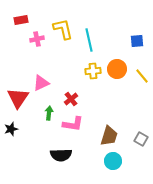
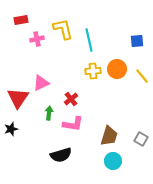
black semicircle: rotated 15 degrees counterclockwise
